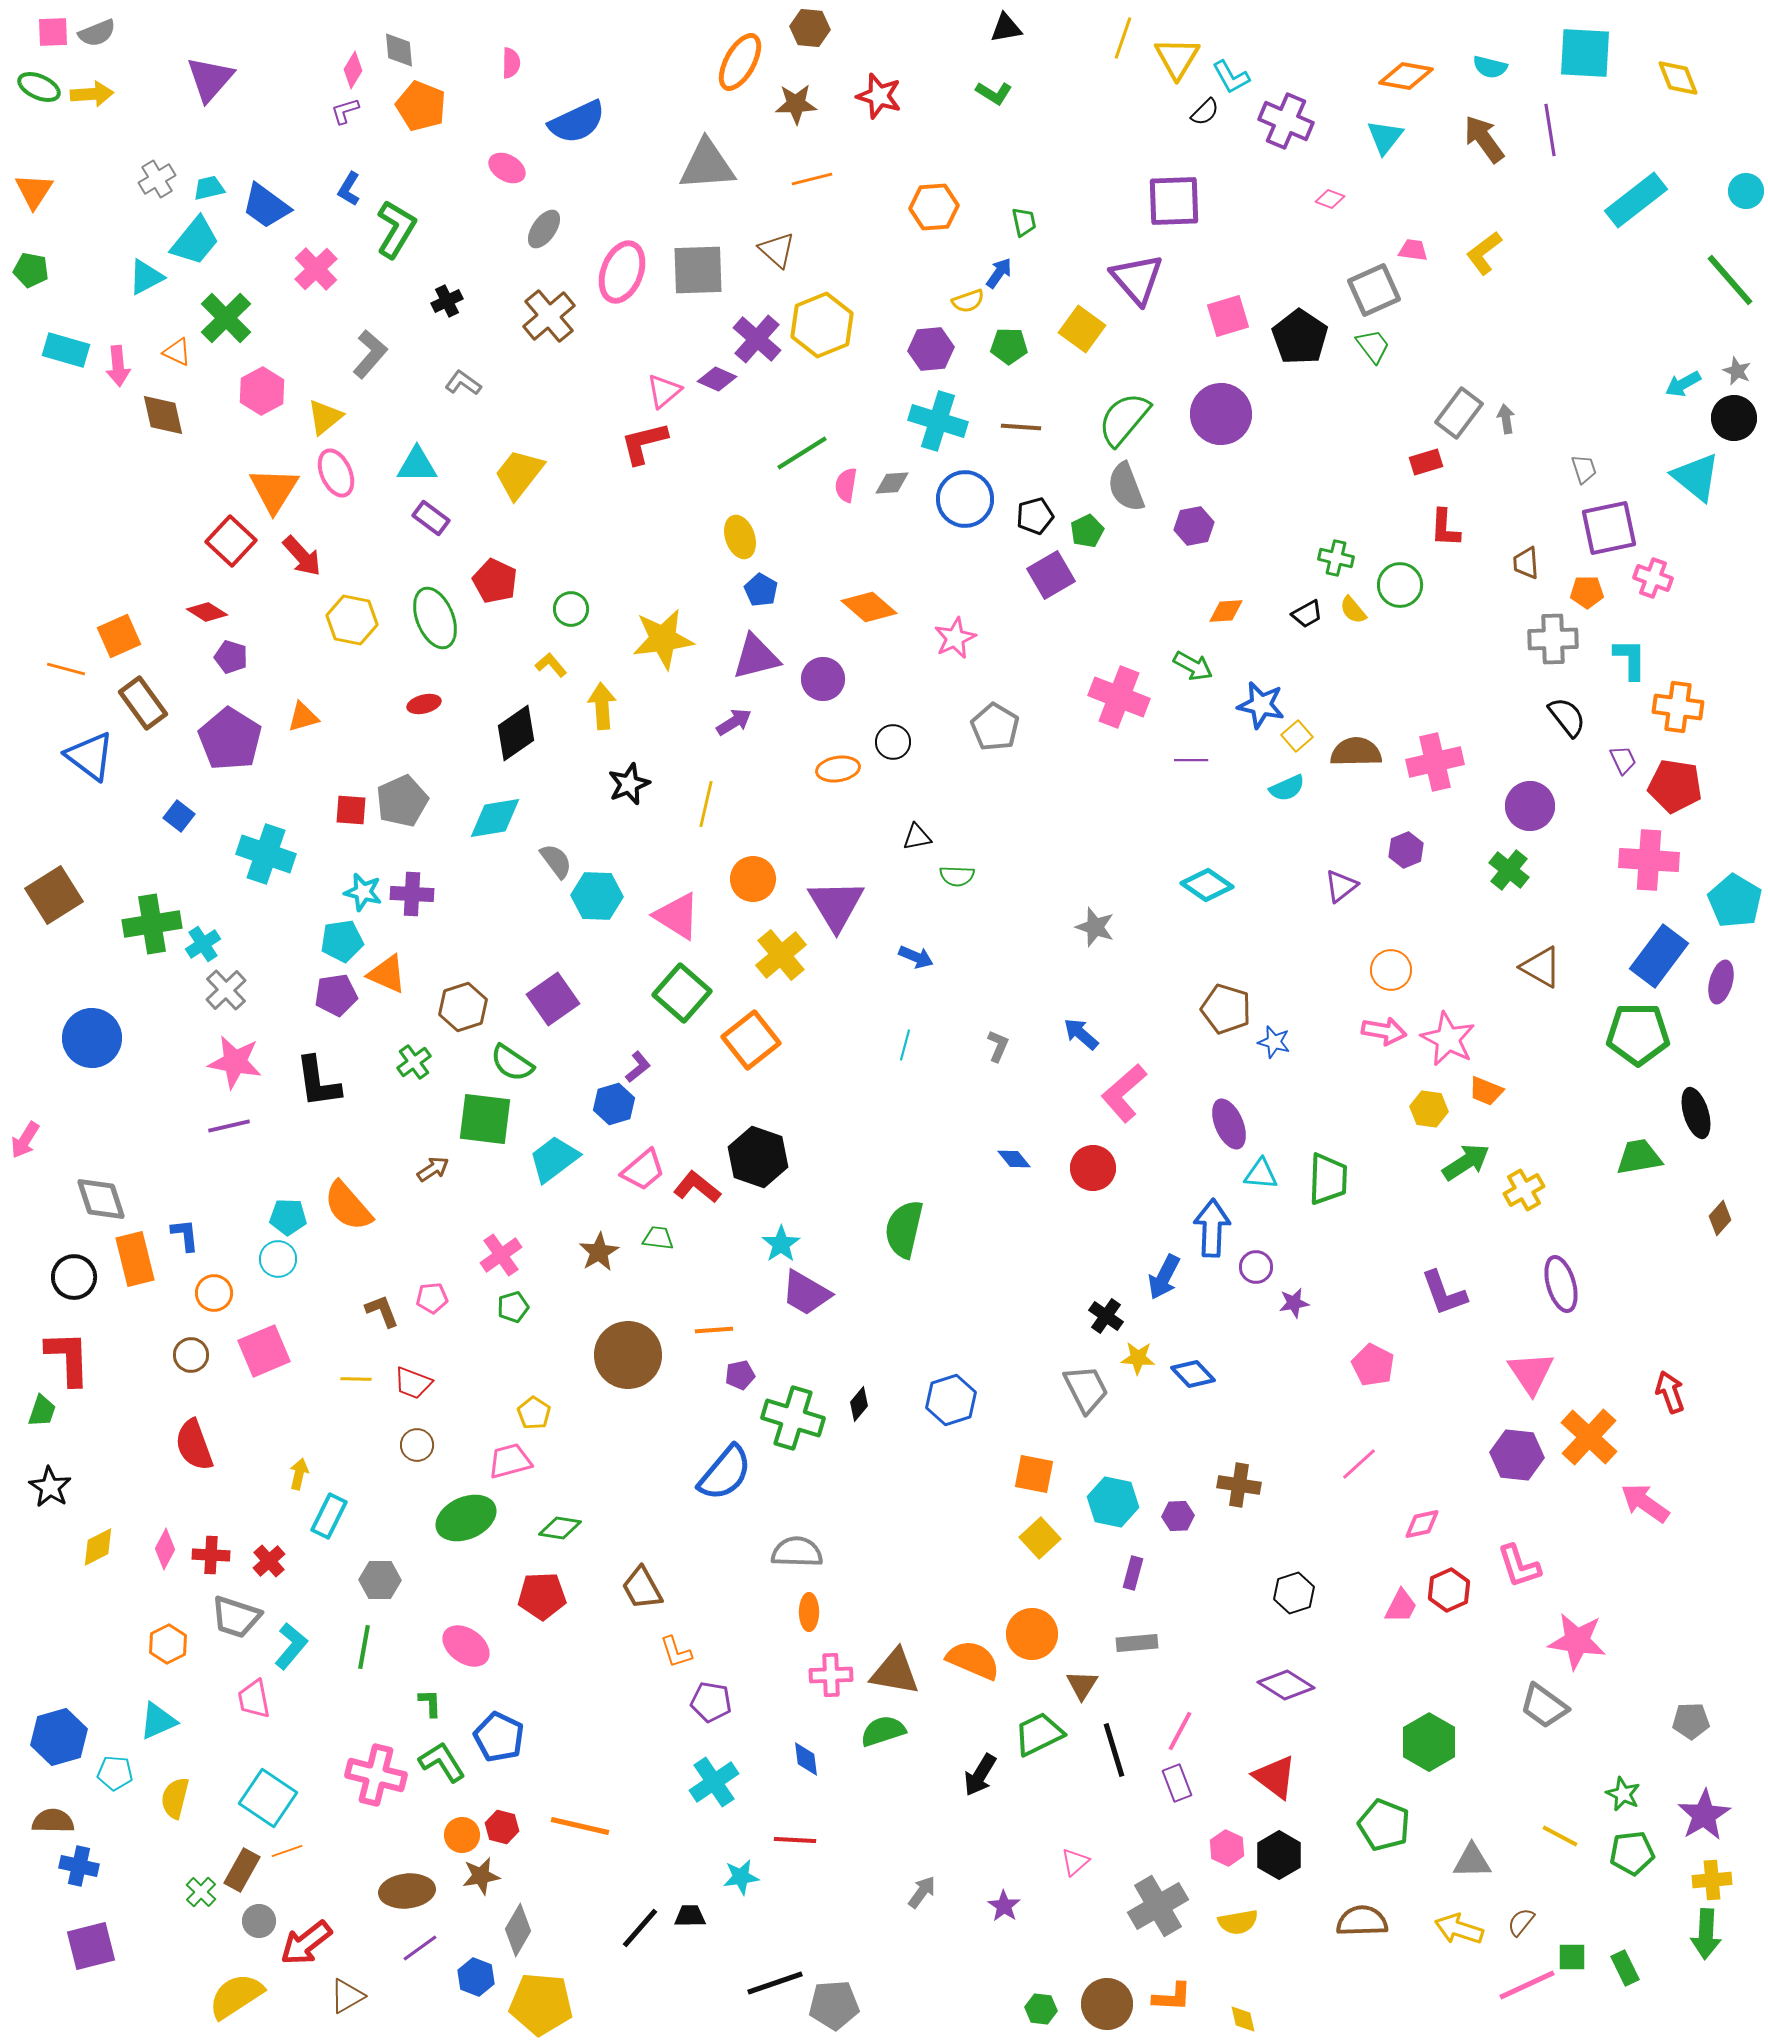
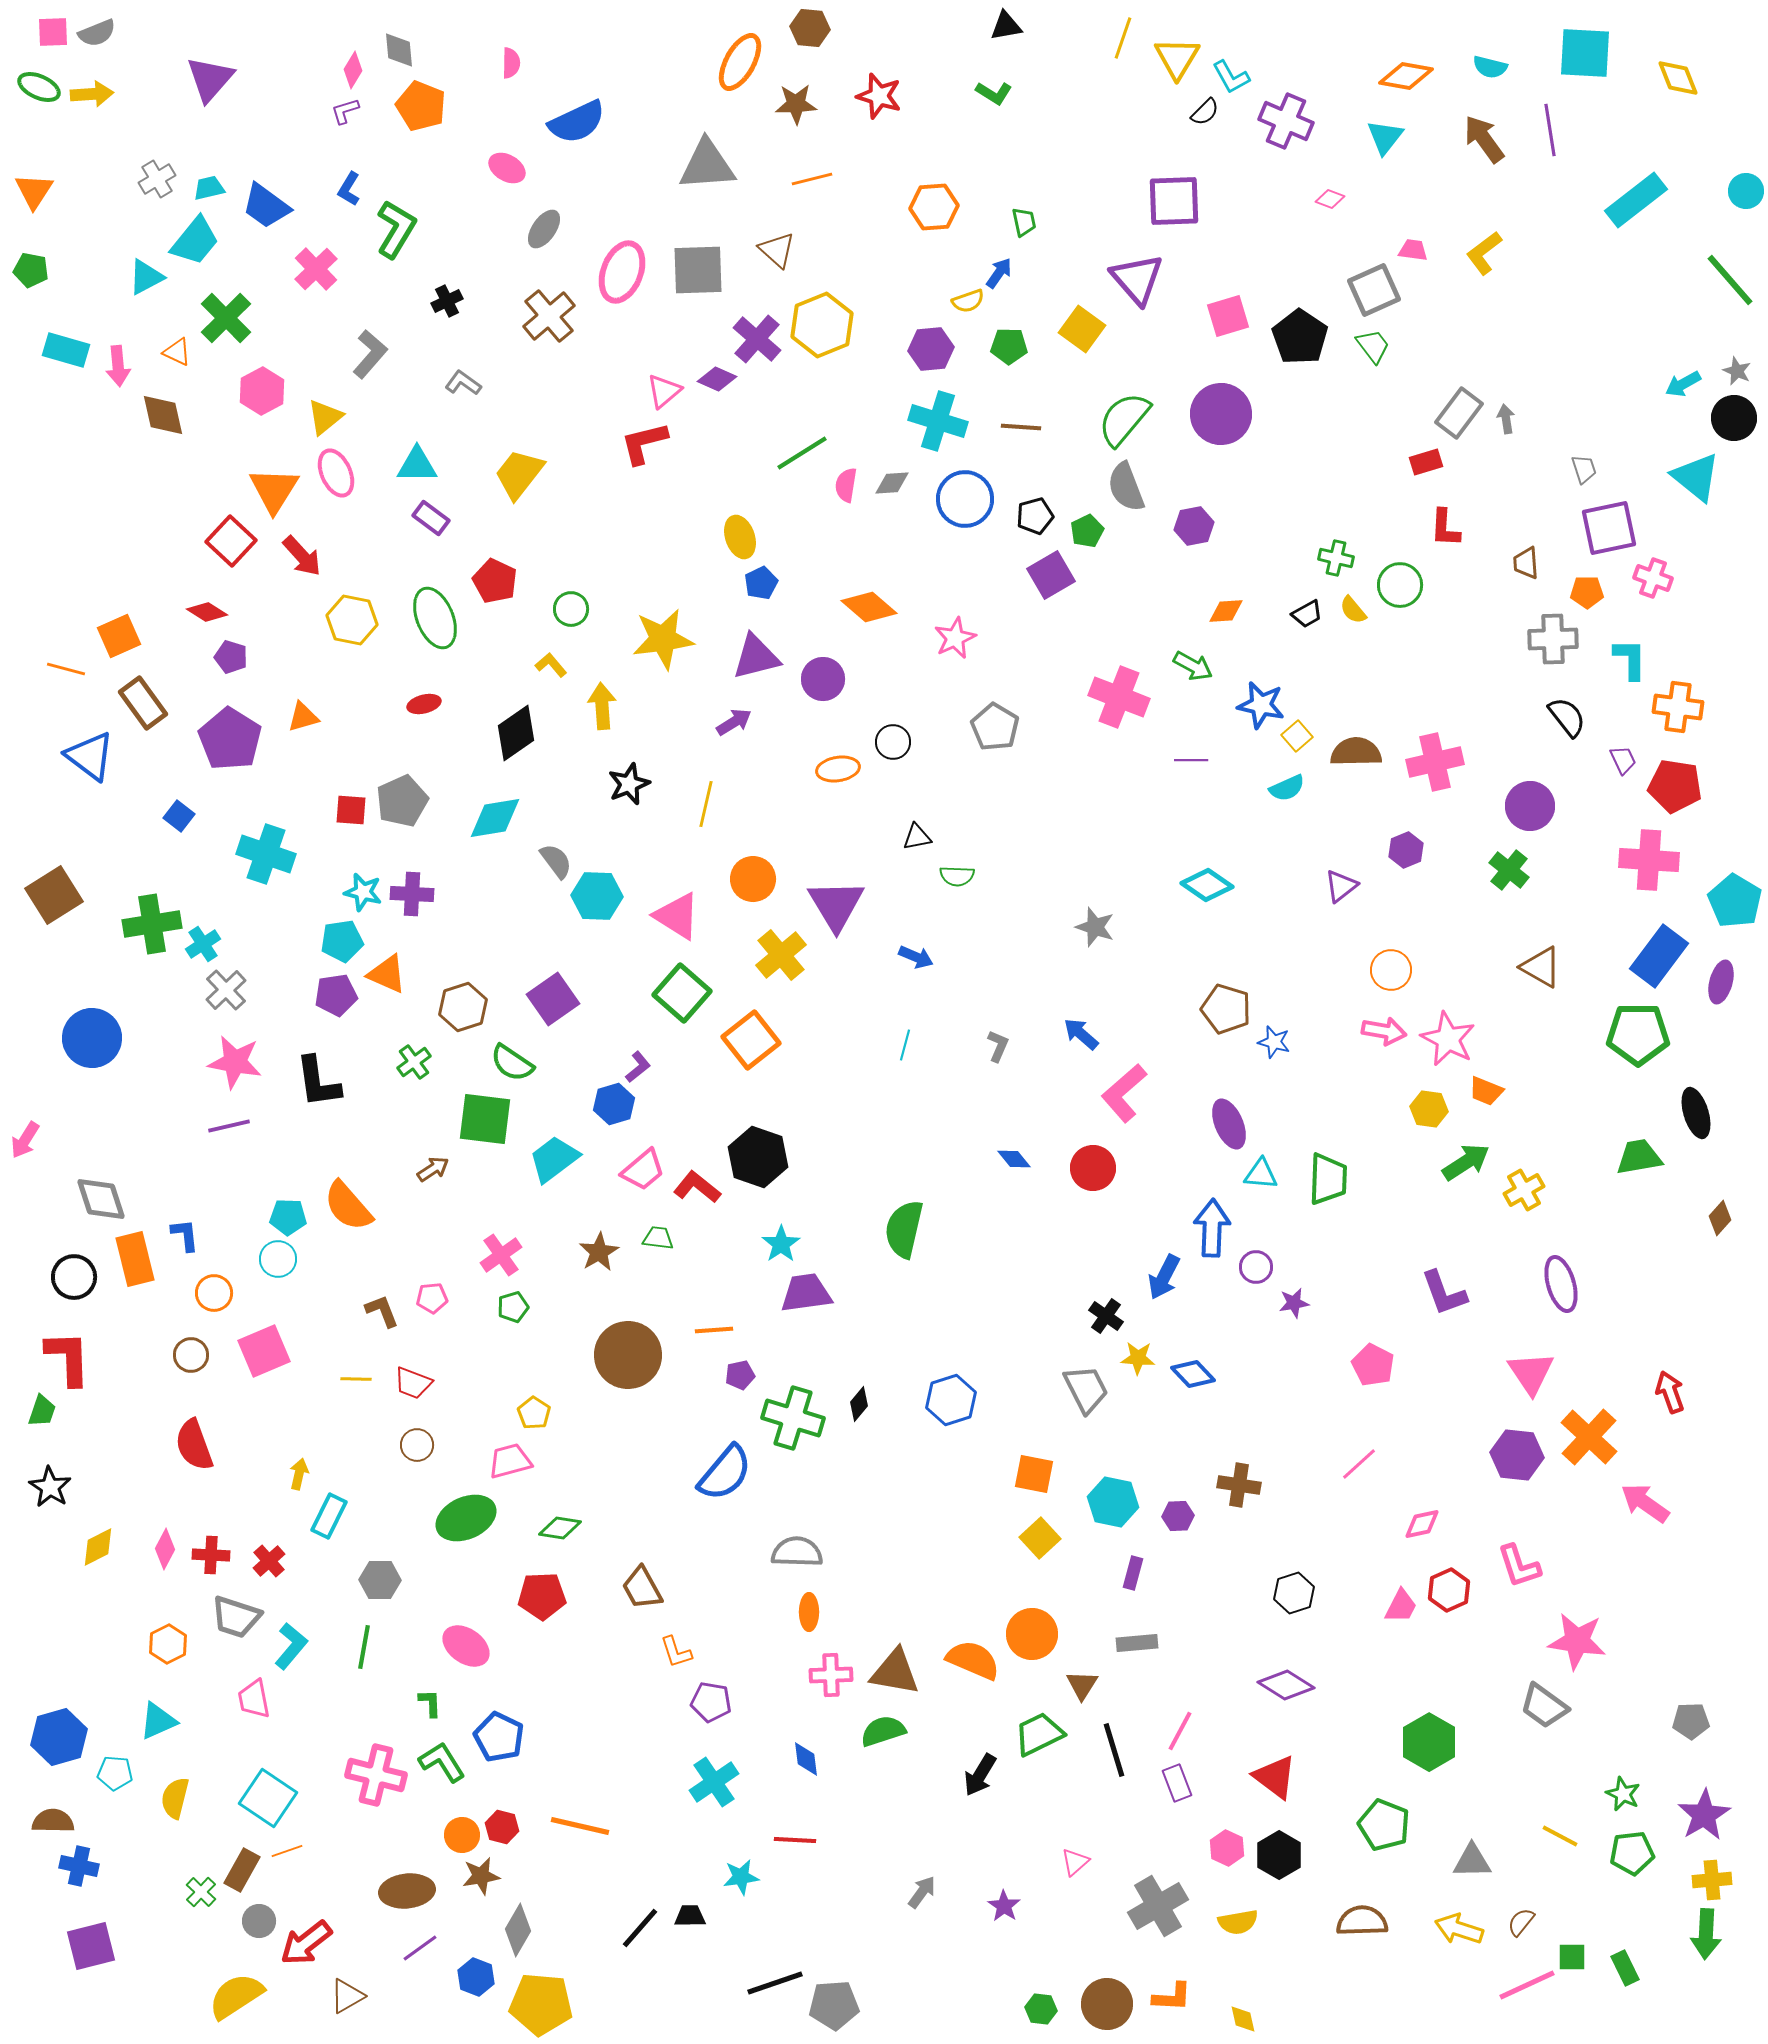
black triangle at (1006, 28): moved 2 px up
blue pentagon at (761, 590): moved 7 px up; rotated 16 degrees clockwise
purple trapezoid at (806, 1293): rotated 142 degrees clockwise
